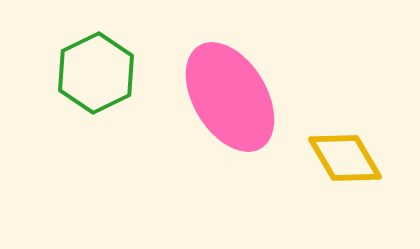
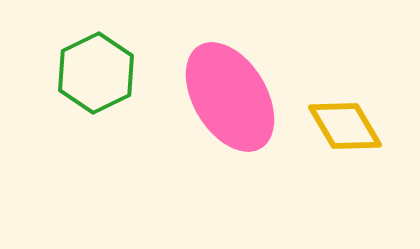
yellow diamond: moved 32 px up
